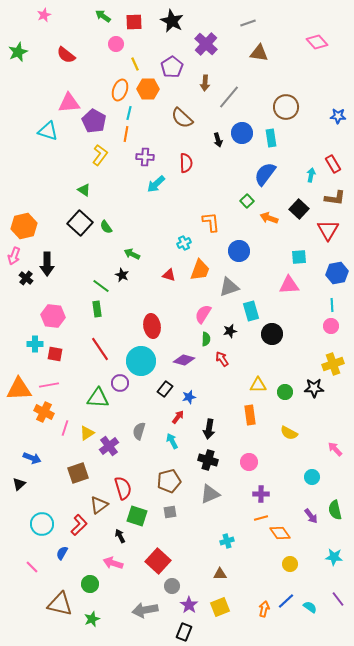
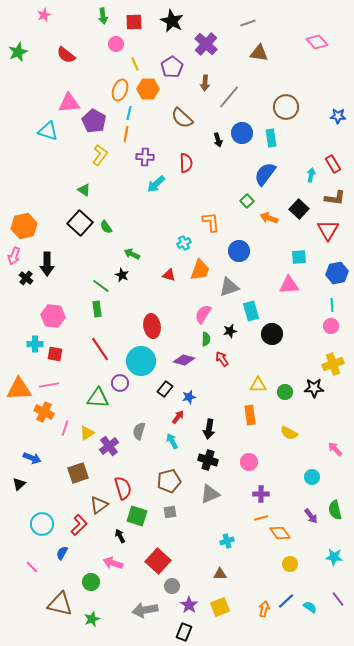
green arrow at (103, 16): rotated 133 degrees counterclockwise
green circle at (90, 584): moved 1 px right, 2 px up
